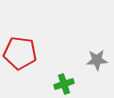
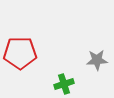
red pentagon: rotated 8 degrees counterclockwise
